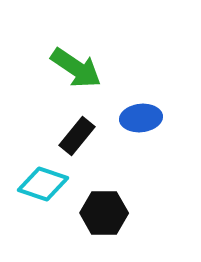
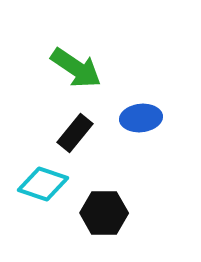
black rectangle: moved 2 px left, 3 px up
